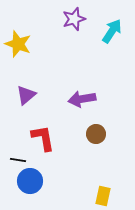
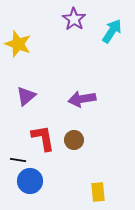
purple star: rotated 20 degrees counterclockwise
purple triangle: moved 1 px down
brown circle: moved 22 px left, 6 px down
yellow rectangle: moved 5 px left, 4 px up; rotated 18 degrees counterclockwise
